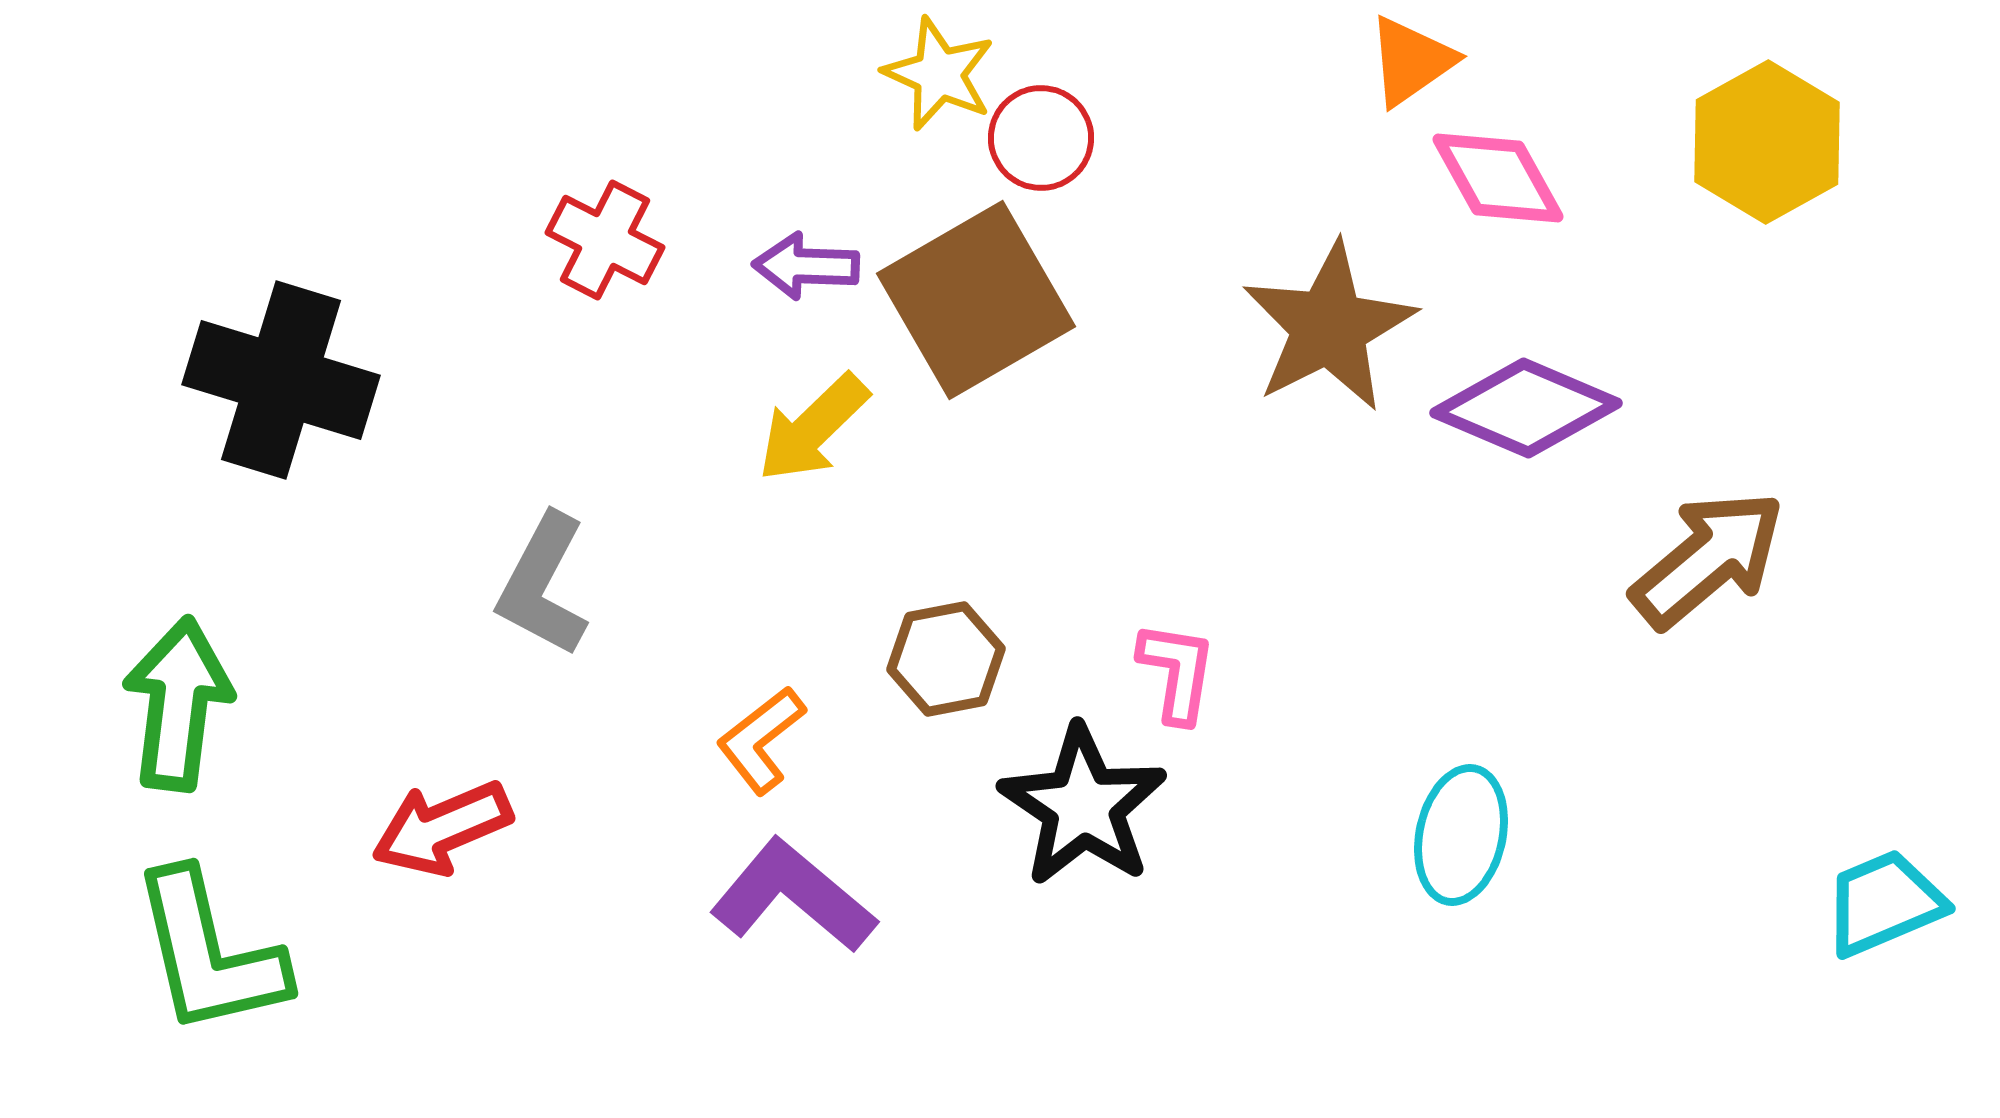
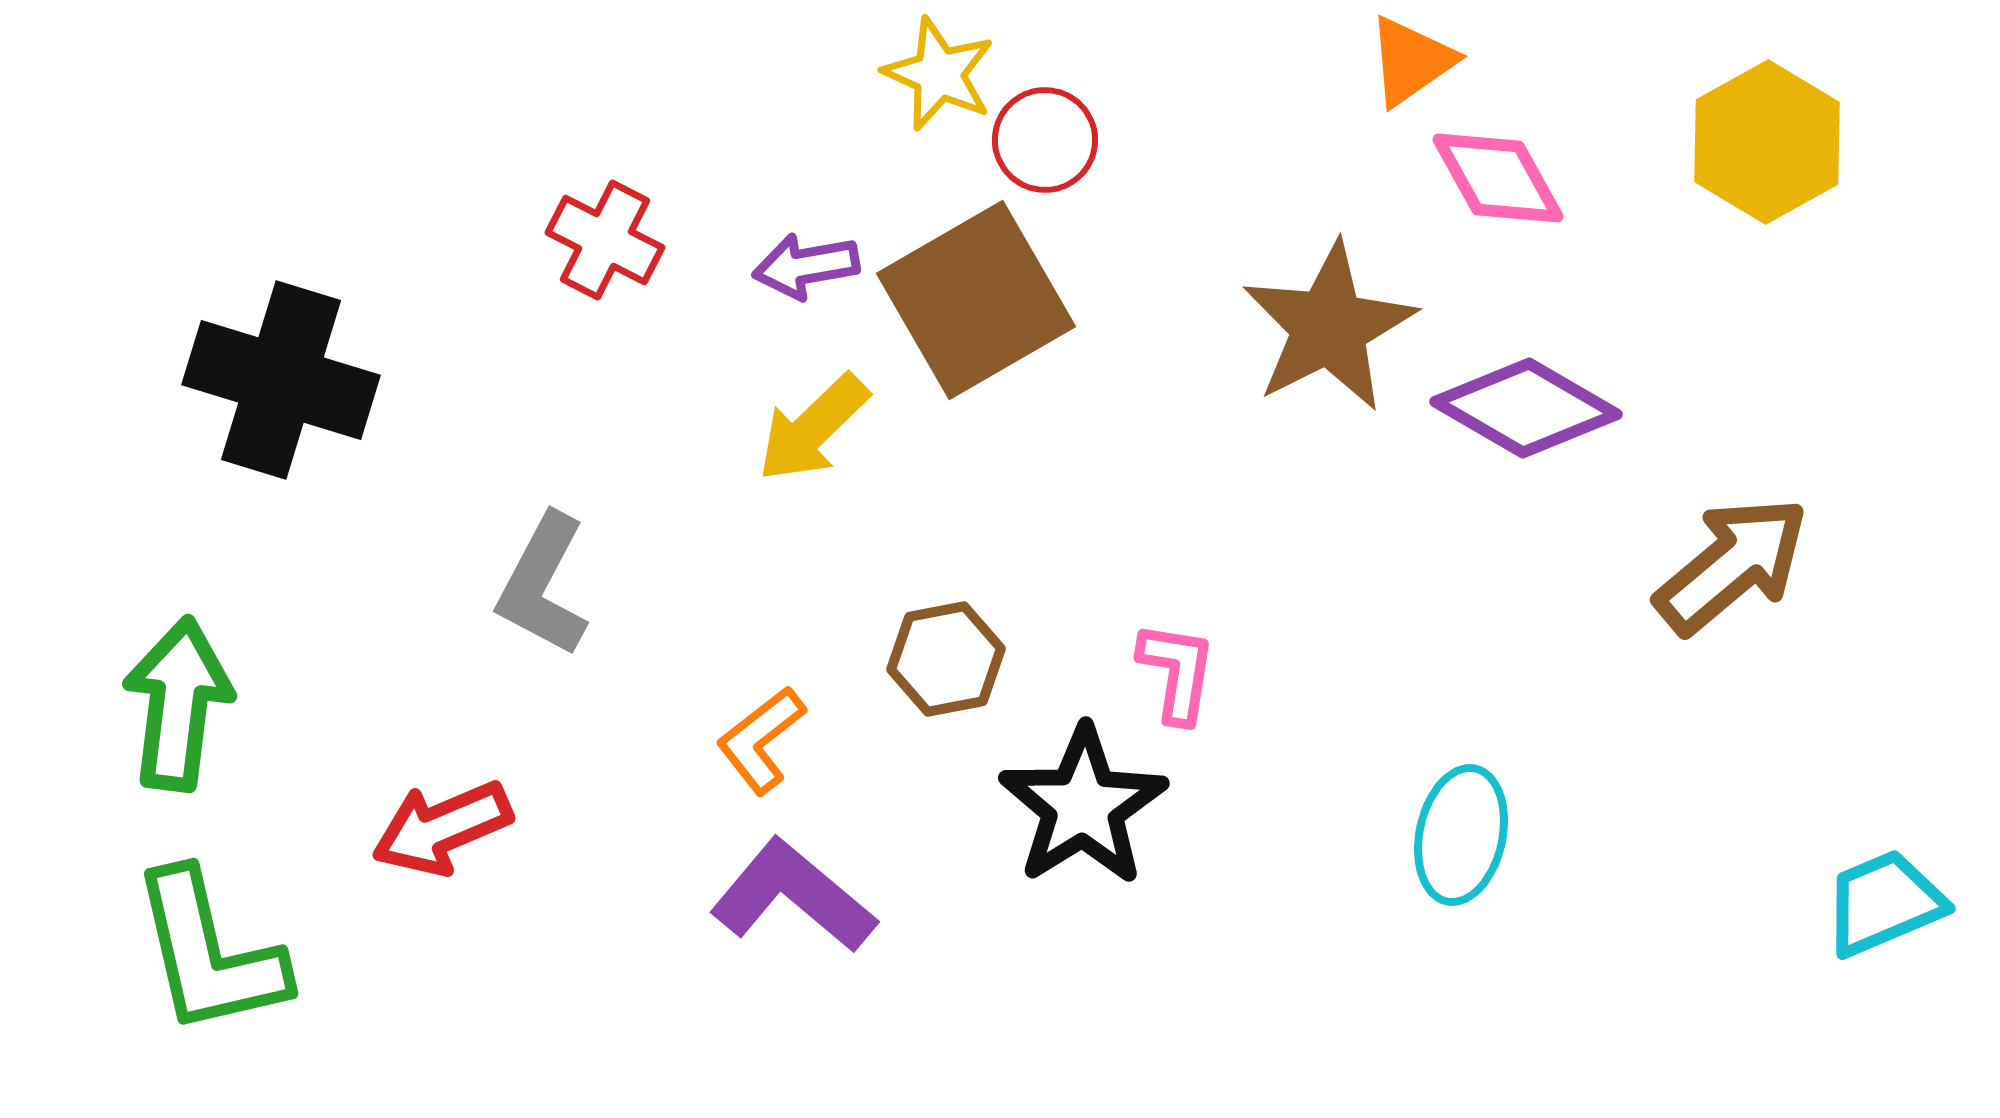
red circle: moved 4 px right, 2 px down
purple arrow: rotated 12 degrees counterclockwise
purple diamond: rotated 7 degrees clockwise
brown arrow: moved 24 px right, 6 px down
black star: rotated 6 degrees clockwise
